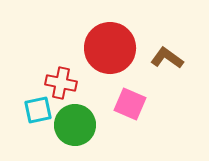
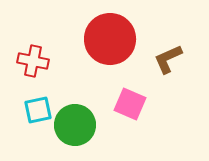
red circle: moved 9 px up
brown L-shape: moved 1 px right, 1 px down; rotated 60 degrees counterclockwise
red cross: moved 28 px left, 22 px up
